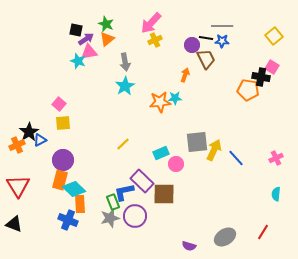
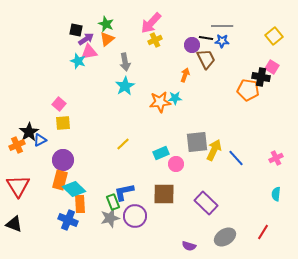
purple rectangle at (142, 181): moved 64 px right, 22 px down
